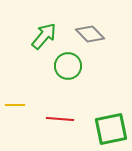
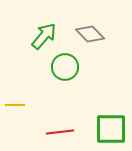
green circle: moved 3 px left, 1 px down
red line: moved 13 px down; rotated 12 degrees counterclockwise
green square: rotated 12 degrees clockwise
